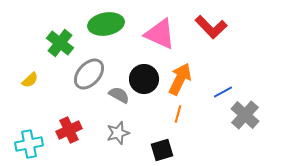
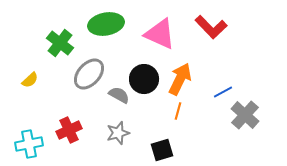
orange line: moved 3 px up
